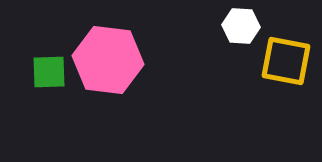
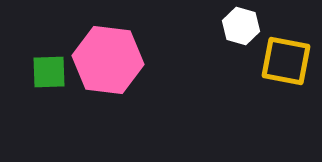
white hexagon: rotated 12 degrees clockwise
